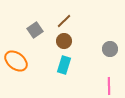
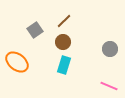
brown circle: moved 1 px left, 1 px down
orange ellipse: moved 1 px right, 1 px down
pink line: rotated 66 degrees counterclockwise
